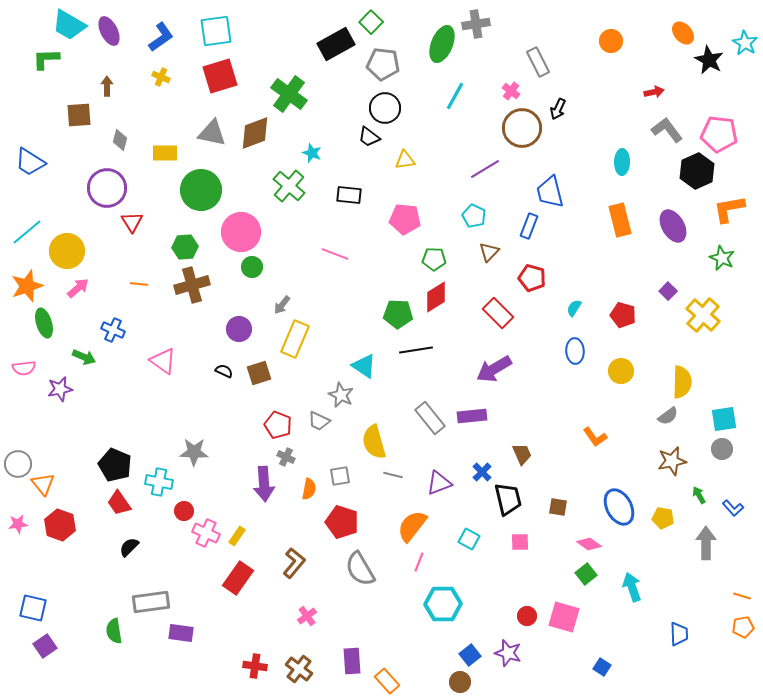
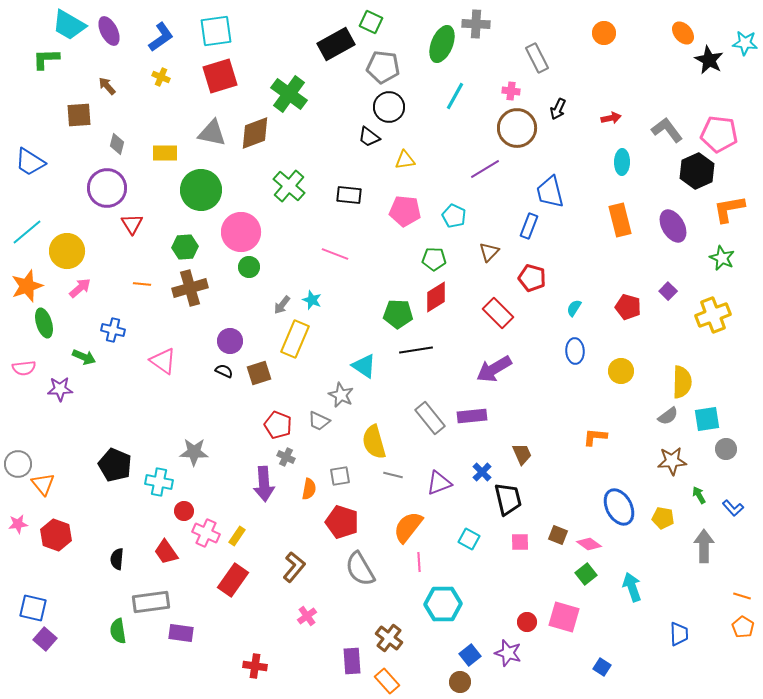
green square at (371, 22): rotated 20 degrees counterclockwise
gray cross at (476, 24): rotated 12 degrees clockwise
orange circle at (611, 41): moved 7 px left, 8 px up
cyan star at (745, 43): rotated 25 degrees counterclockwise
gray rectangle at (538, 62): moved 1 px left, 4 px up
gray pentagon at (383, 64): moved 3 px down
brown arrow at (107, 86): rotated 42 degrees counterclockwise
pink cross at (511, 91): rotated 30 degrees counterclockwise
red arrow at (654, 92): moved 43 px left, 26 px down
black circle at (385, 108): moved 4 px right, 1 px up
brown circle at (522, 128): moved 5 px left
gray diamond at (120, 140): moved 3 px left, 4 px down
cyan star at (312, 153): moved 147 px down
cyan pentagon at (474, 216): moved 20 px left
pink pentagon at (405, 219): moved 8 px up
red triangle at (132, 222): moved 2 px down
green circle at (252, 267): moved 3 px left
orange line at (139, 284): moved 3 px right
brown cross at (192, 285): moved 2 px left, 3 px down
pink arrow at (78, 288): moved 2 px right
red pentagon at (623, 315): moved 5 px right, 8 px up
yellow cross at (703, 315): moved 10 px right; rotated 28 degrees clockwise
purple circle at (239, 329): moved 9 px left, 12 px down
blue cross at (113, 330): rotated 10 degrees counterclockwise
purple star at (60, 389): rotated 10 degrees clockwise
cyan square at (724, 419): moved 17 px left
orange L-shape at (595, 437): rotated 130 degrees clockwise
gray circle at (722, 449): moved 4 px right
brown star at (672, 461): rotated 8 degrees clockwise
red trapezoid at (119, 503): moved 47 px right, 49 px down
brown square at (558, 507): moved 28 px down; rotated 12 degrees clockwise
red hexagon at (60, 525): moved 4 px left, 10 px down
orange semicircle at (412, 526): moved 4 px left, 1 px down
gray arrow at (706, 543): moved 2 px left, 3 px down
black semicircle at (129, 547): moved 12 px left, 12 px down; rotated 40 degrees counterclockwise
pink line at (419, 562): rotated 24 degrees counterclockwise
brown L-shape at (294, 563): moved 4 px down
red rectangle at (238, 578): moved 5 px left, 2 px down
red circle at (527, 616): moved 6 px down
orange pentagon at (743, 627): rotated 30 degrees counterclockwise
green semicircle at (114, 631): moved 4 px right
purple square at (45, 646): moved 7 px up; rotated 15 degrees counterclockwise
brown cross at (299, 669): moved 90 px right, 31 px up
